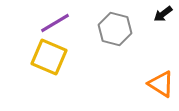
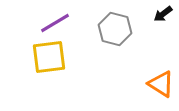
yellow square: rotated 30 degrees counterclockwise
